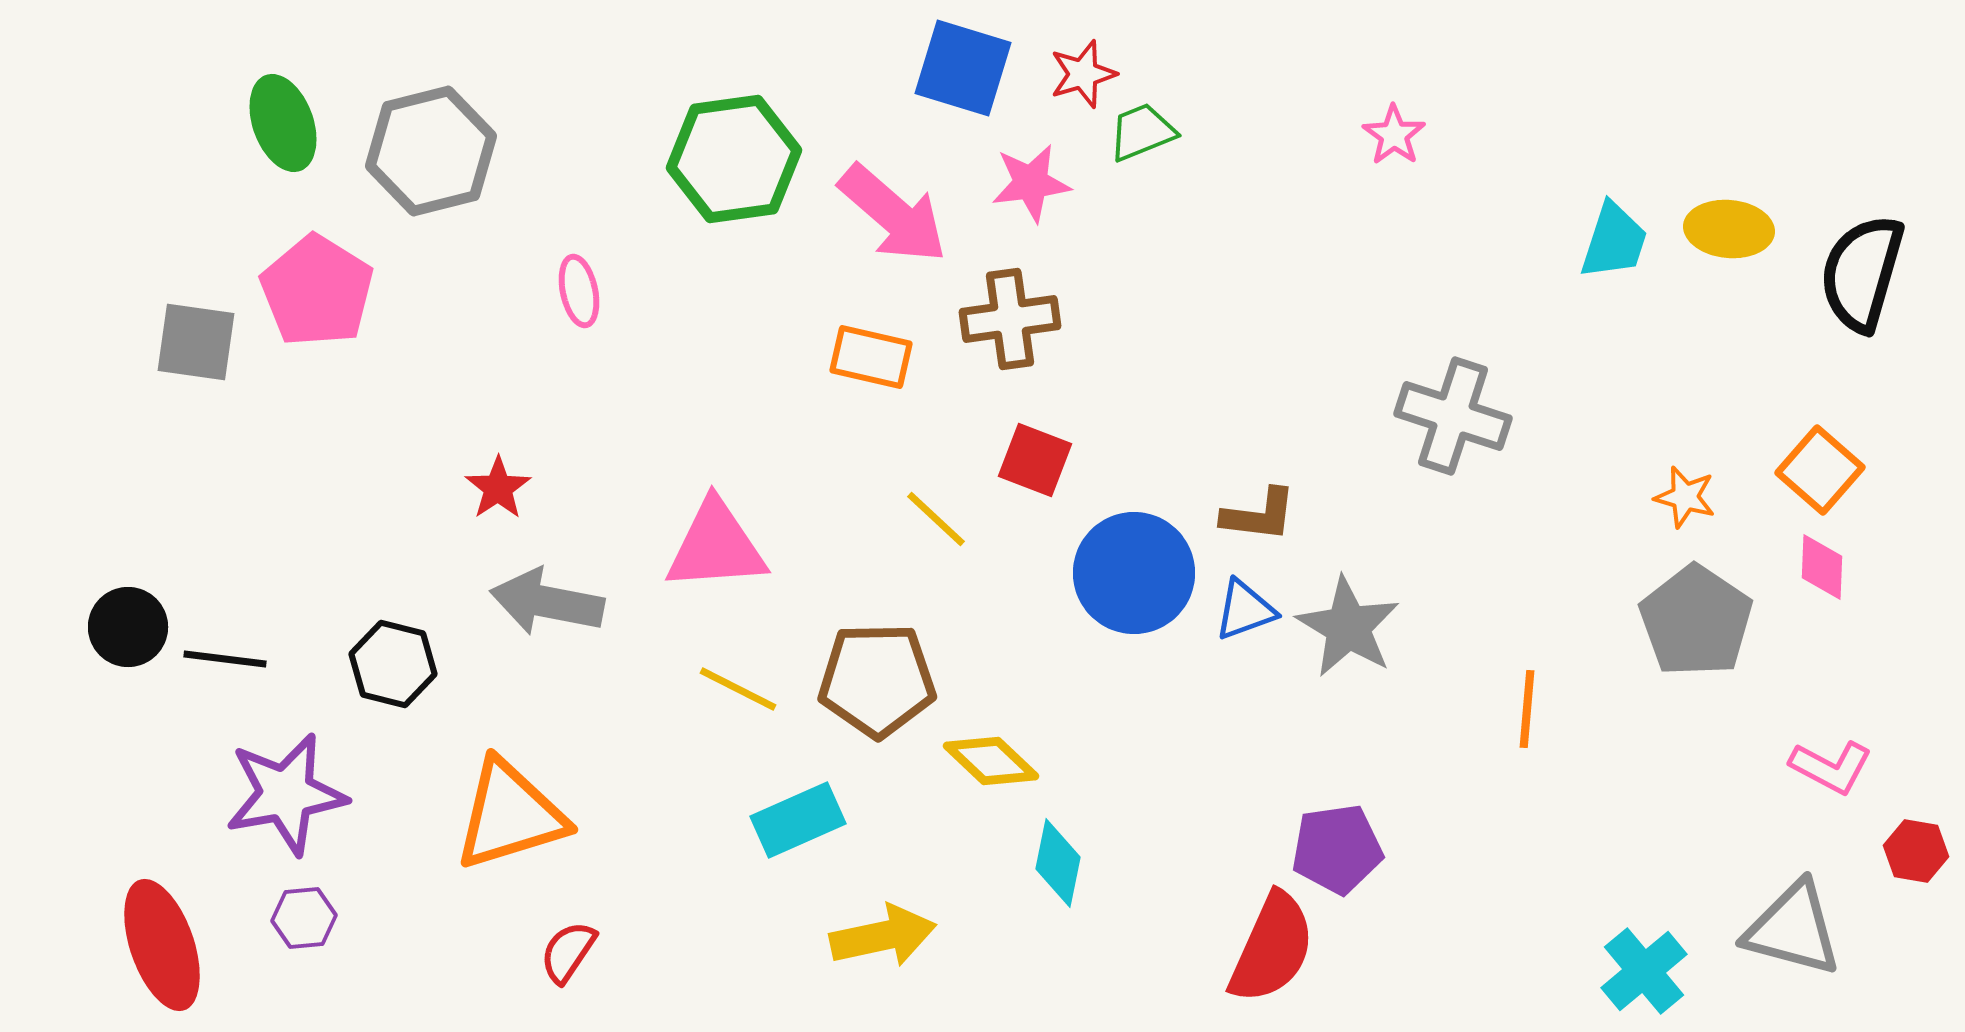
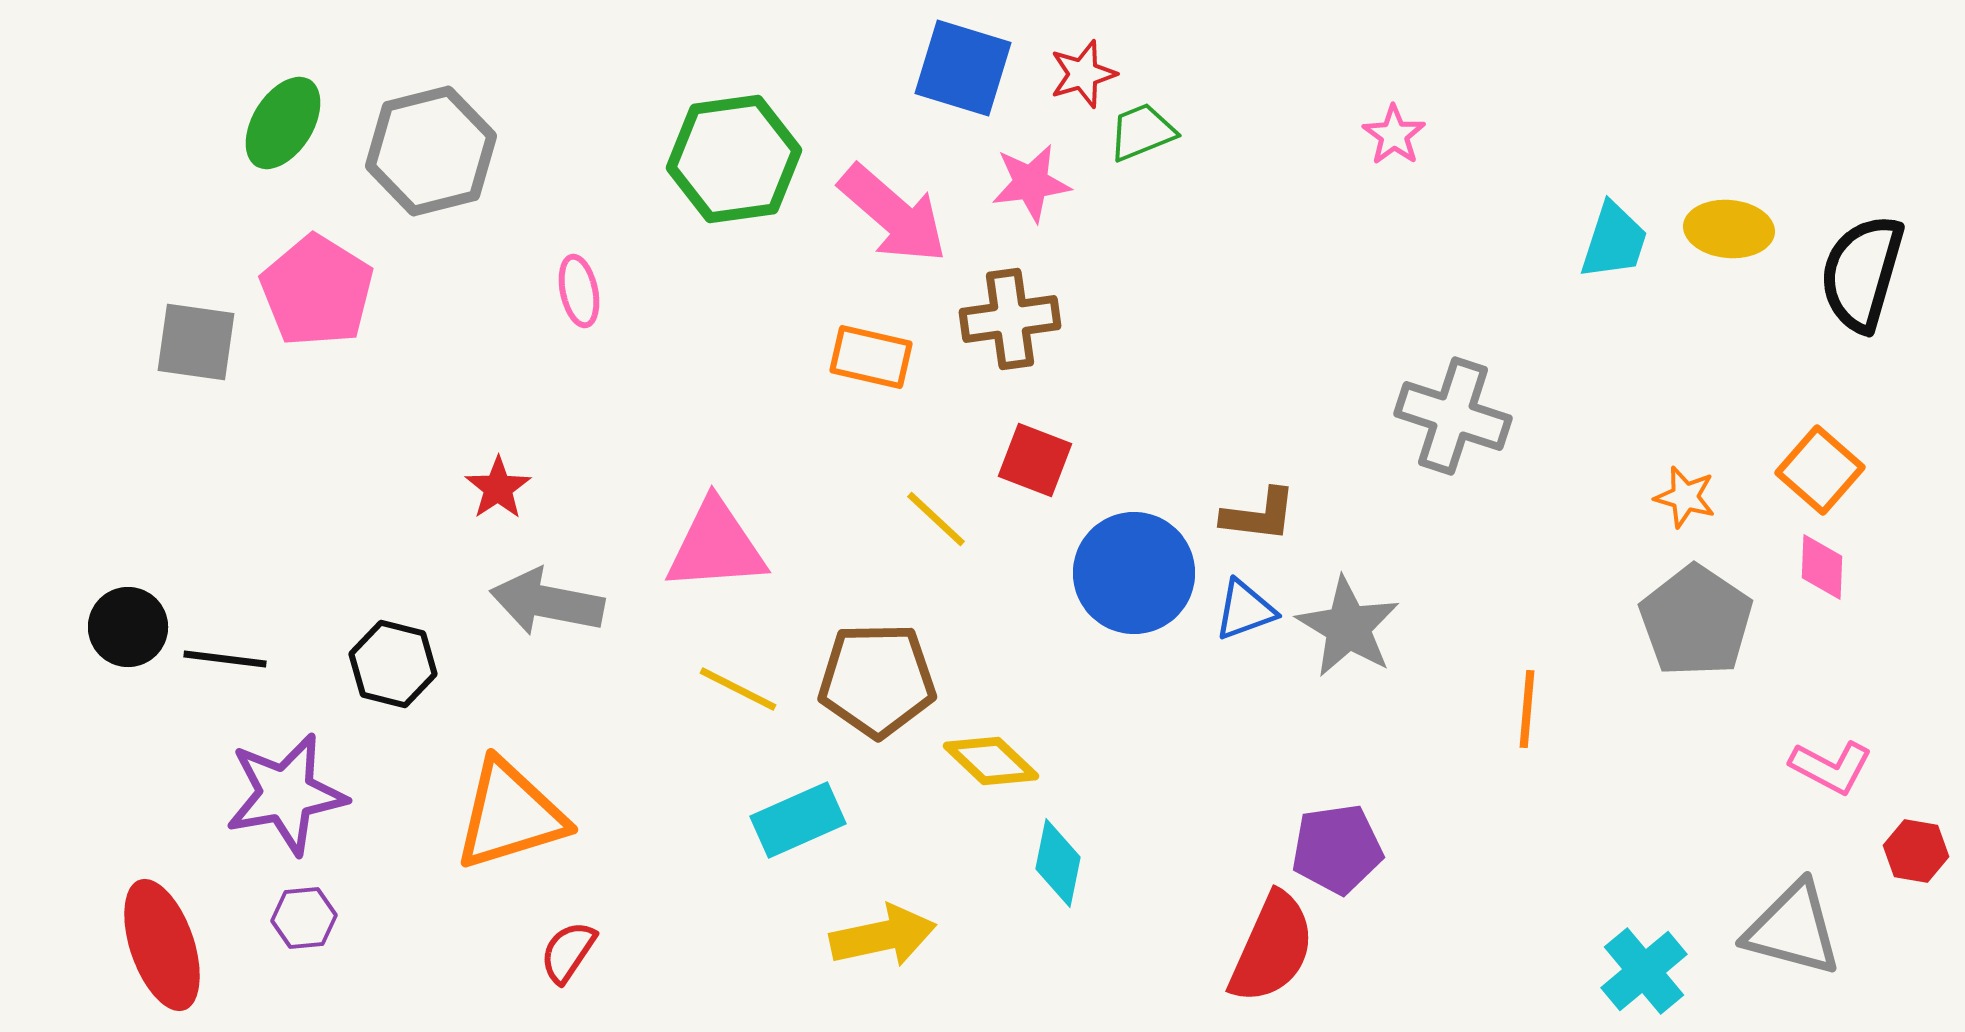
green ellipse at (283, 123): rotated 52 degrees clockwise
